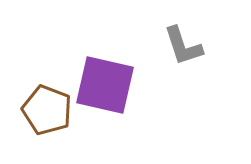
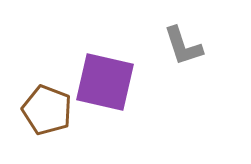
purple square: moved 3 px up
